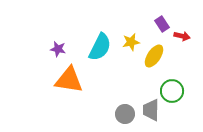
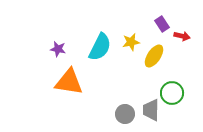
orange triangle: moved 2 px down
green circle: moved 2 px down
